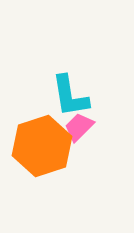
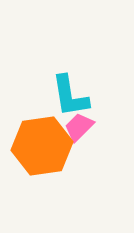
orange hexagon: rotated 10 degrees clockwise
